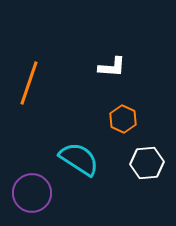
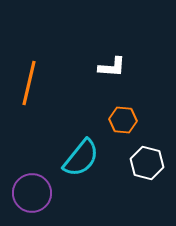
orange line: rotated 6 degrees counterclockwise
orange hexagon: moved 1 px down; rotated 20 degrees counterclockwise
cyan semicircle: moved 2 px right, 1 px up; rotated 96 degrees clockwise
white hexagon: rotated 20 degrees clockwise
